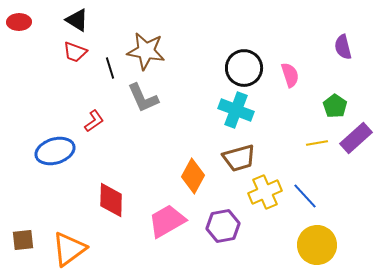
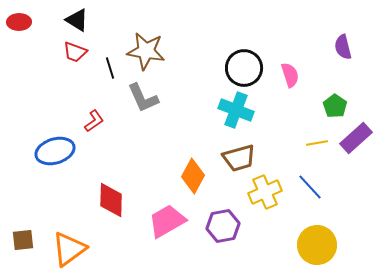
blue line: moved 5 px right, 9 px up
